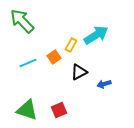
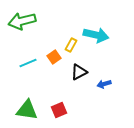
green arrow: rotated 60 degrees counterclockwise
cyan arrow: rotated 45 degrees clockwise
green triangle: rotated 10 degrees counterclockwise
